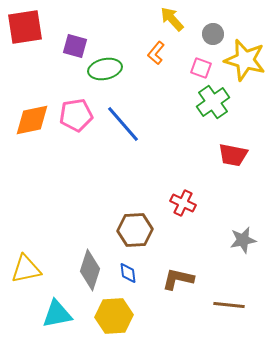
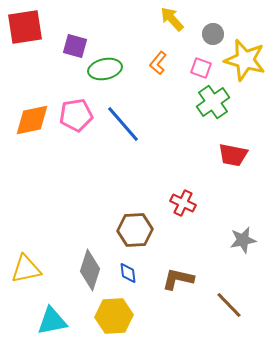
orange L-shape: moved 2 px right, 10 px down
brown line: rotated 40 degrees clockwise
cyan triangle: moved 5 px left, 7 px down
